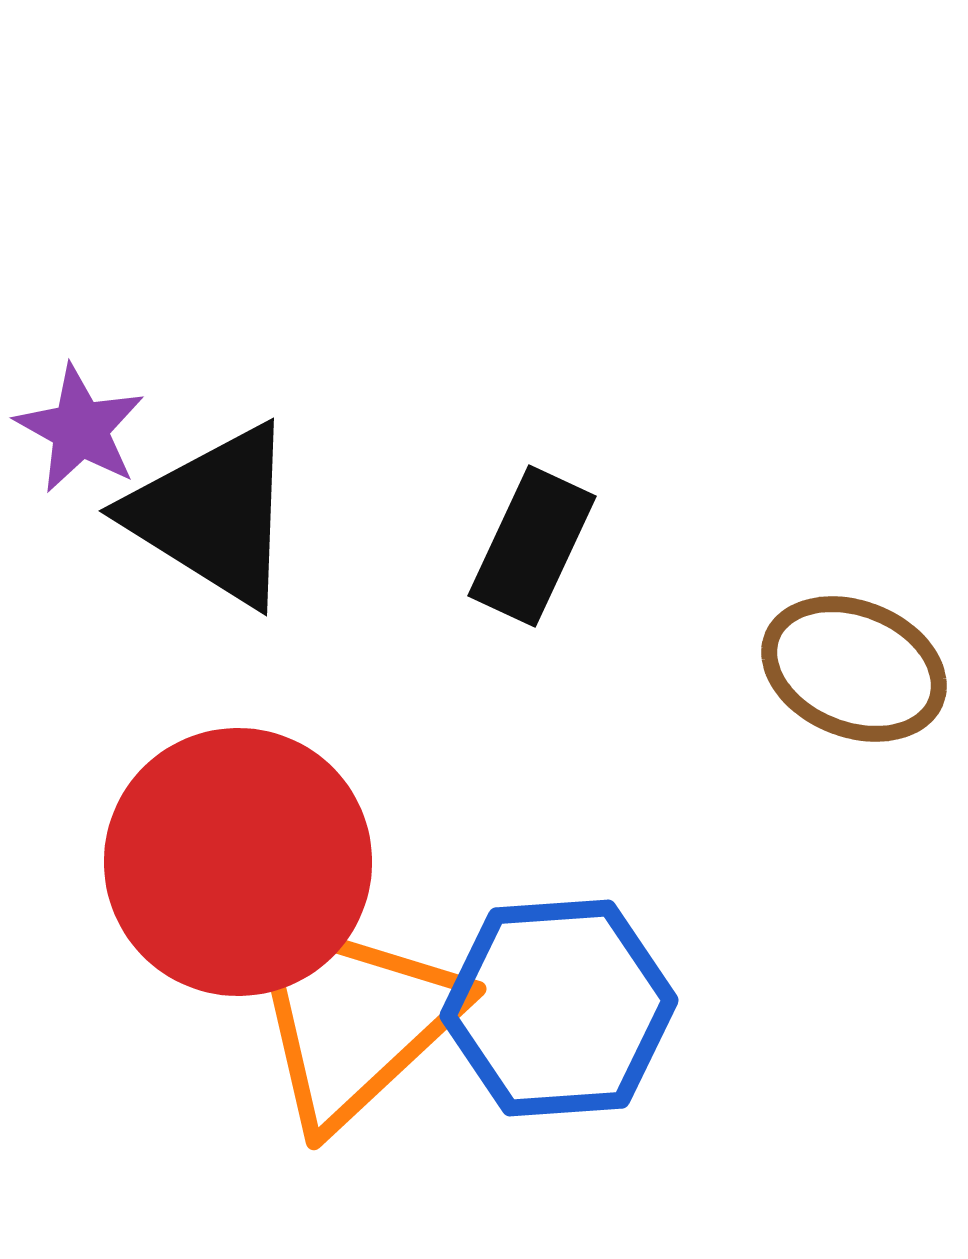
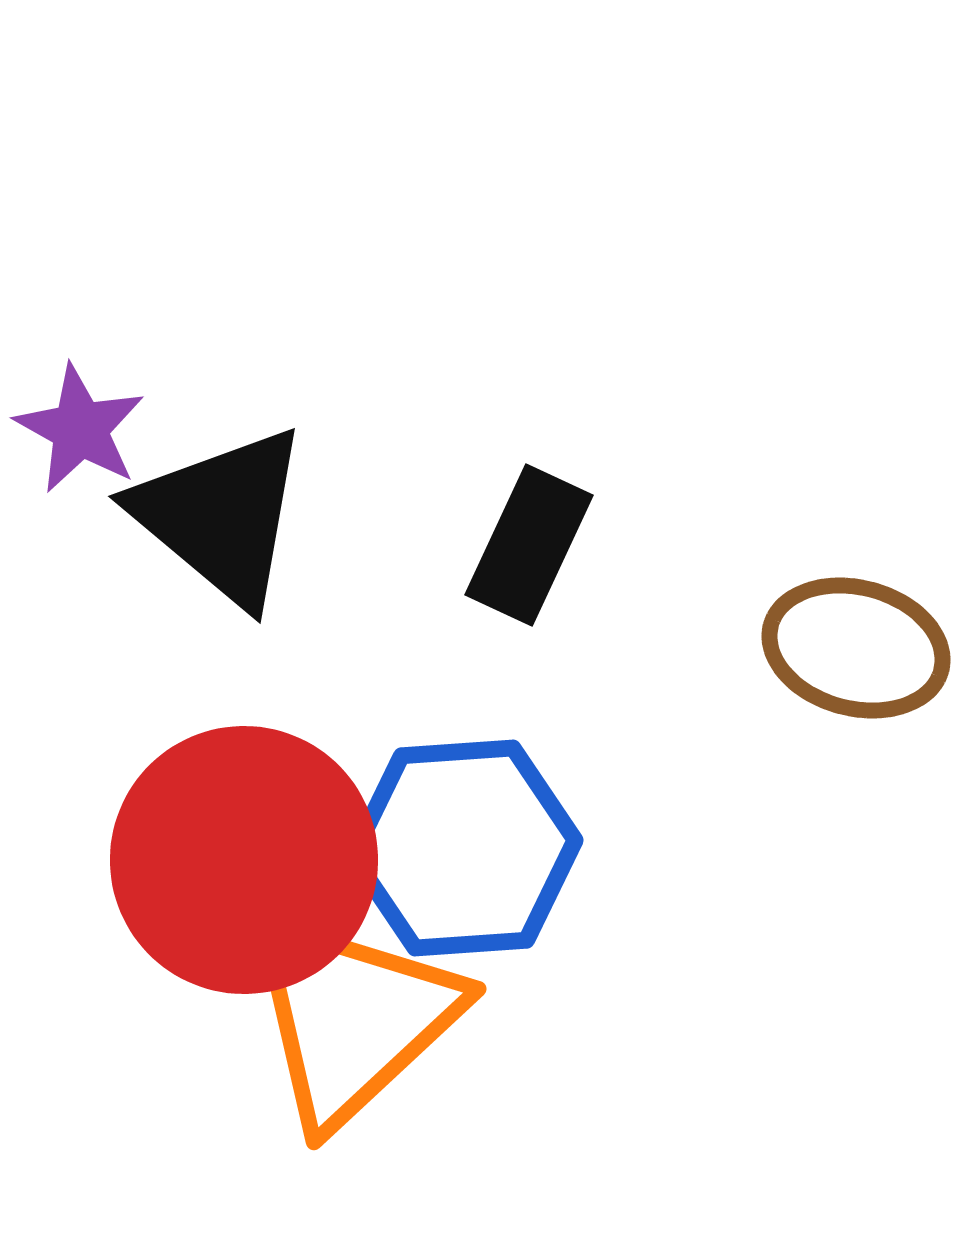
black triangle: moved 8 px right, 1 px down; rotated 8 degrees clockwise
black rectangle: moved 3 px left, 1 px up
brown ellipse: moved 2 px right, 21 px up; rotated 7 degrees counterclockwise
red circle: moved 6 px right, 2 px up
blue hexagon: moved 95 px left, 160 px up
